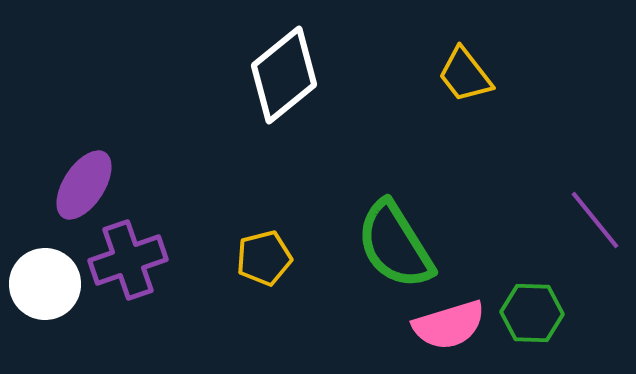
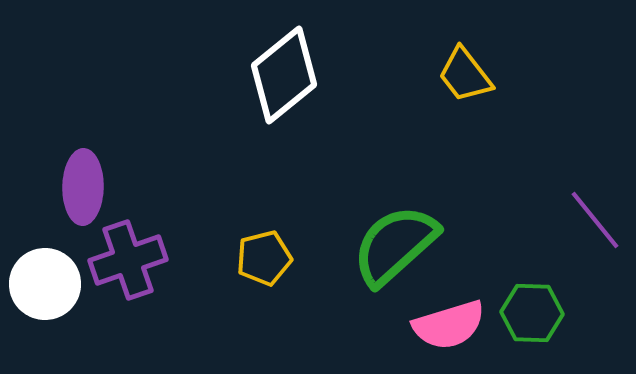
purple ellipse: moved 1 px left, 2 px down; rotated 32 degrees counterclockwise
green semicircle: rotated 80 degrees clockwise
